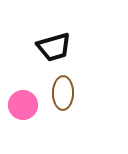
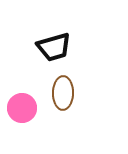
pink circle: moved 1 px left, 3 px down
